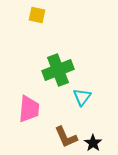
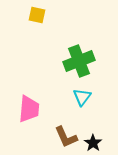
green cross: moved 21 px right, 9 px up
